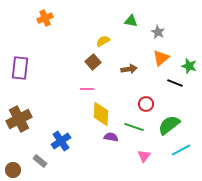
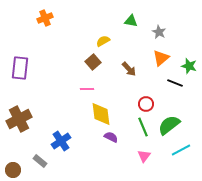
gray star: moved 1 px right
brown arrow: rotated 56 degrees clockwise
yellow diamond: rotated 10 degrees counterclockwise
green line: moved 9 px right; rotated 48 degrees clockwise
purple semicircle: rotated 16 degrees clockwise
